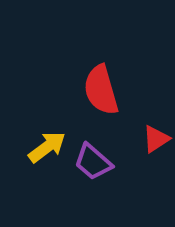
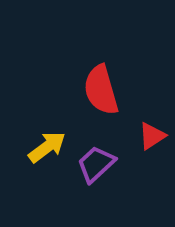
red triangle: moved 4 px left, 3 px up
purple trapezoid: moved 3 px right, 2 px down; rotated 96 degrees clockwise
